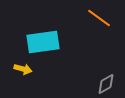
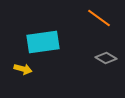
gray diamond: moved 26 px up; rotated 60 degrees clockwise
